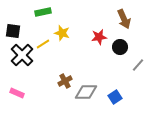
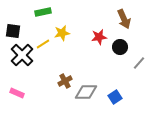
yellow star: rotated 28 degrees counterclockwise
gray line: moved 1 px right, 2 px up
